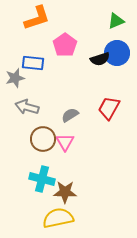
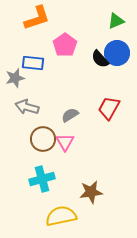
black semicircle: rotated 66 degrees clockwise
cyan cross: rotated 30 degrees counterclockwise
brown star: moved 26 px right; rotated 10 degrees counterclockwise
yellow semicircle: moved 3 px right, 2 px up
